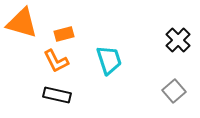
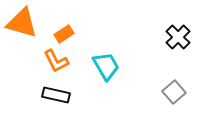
orange rectangle: rotated 18 degrees counterclockwise
black cross: moved 3 px up
cyan trapezoid: moved 3 px left, 6 px down; rotated 12 degrees counterclockwise
gray square: moved 1 px down
black rectangle: moved 1 px left
